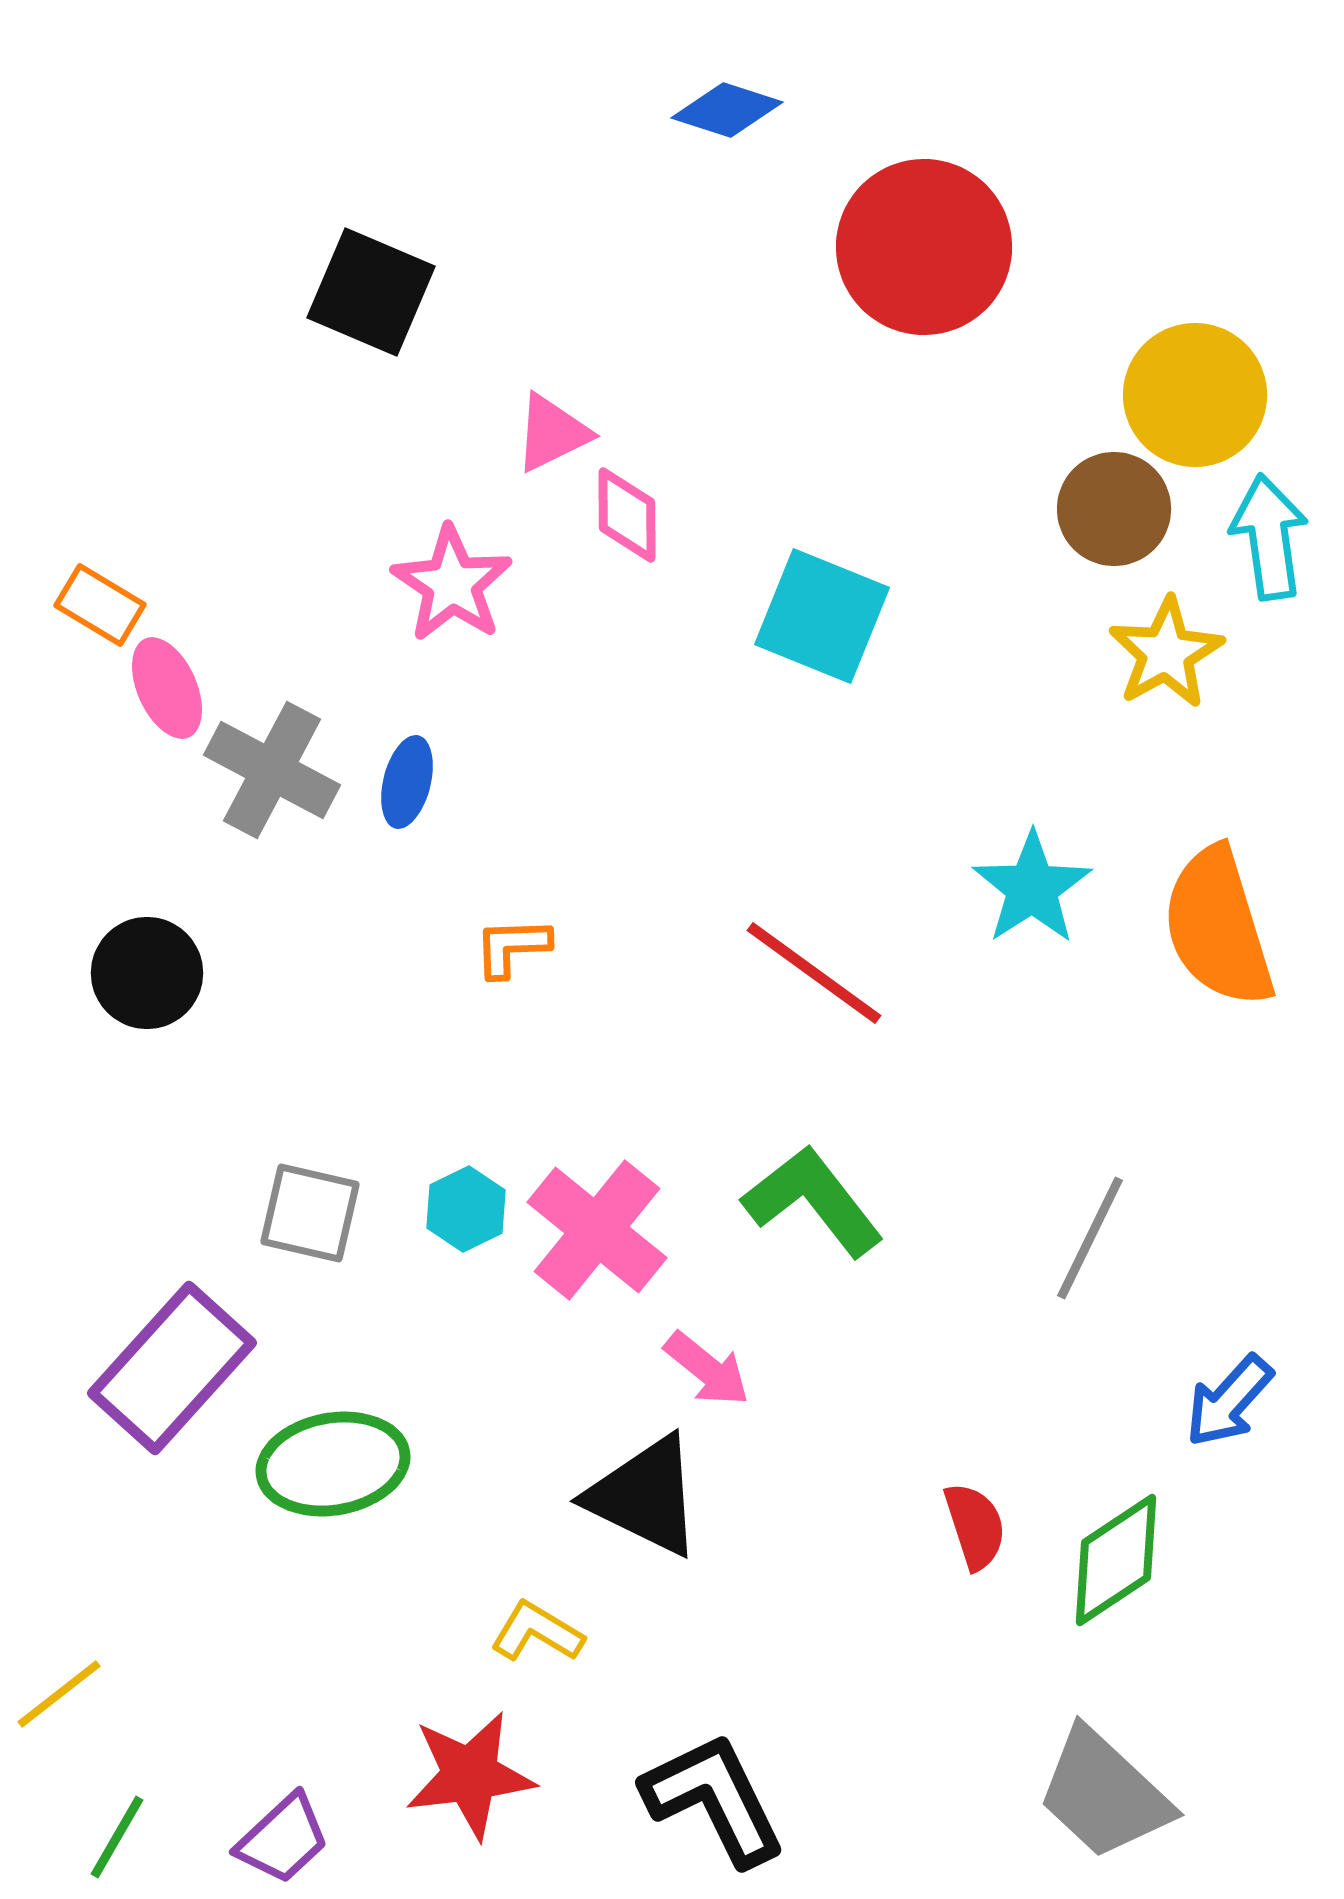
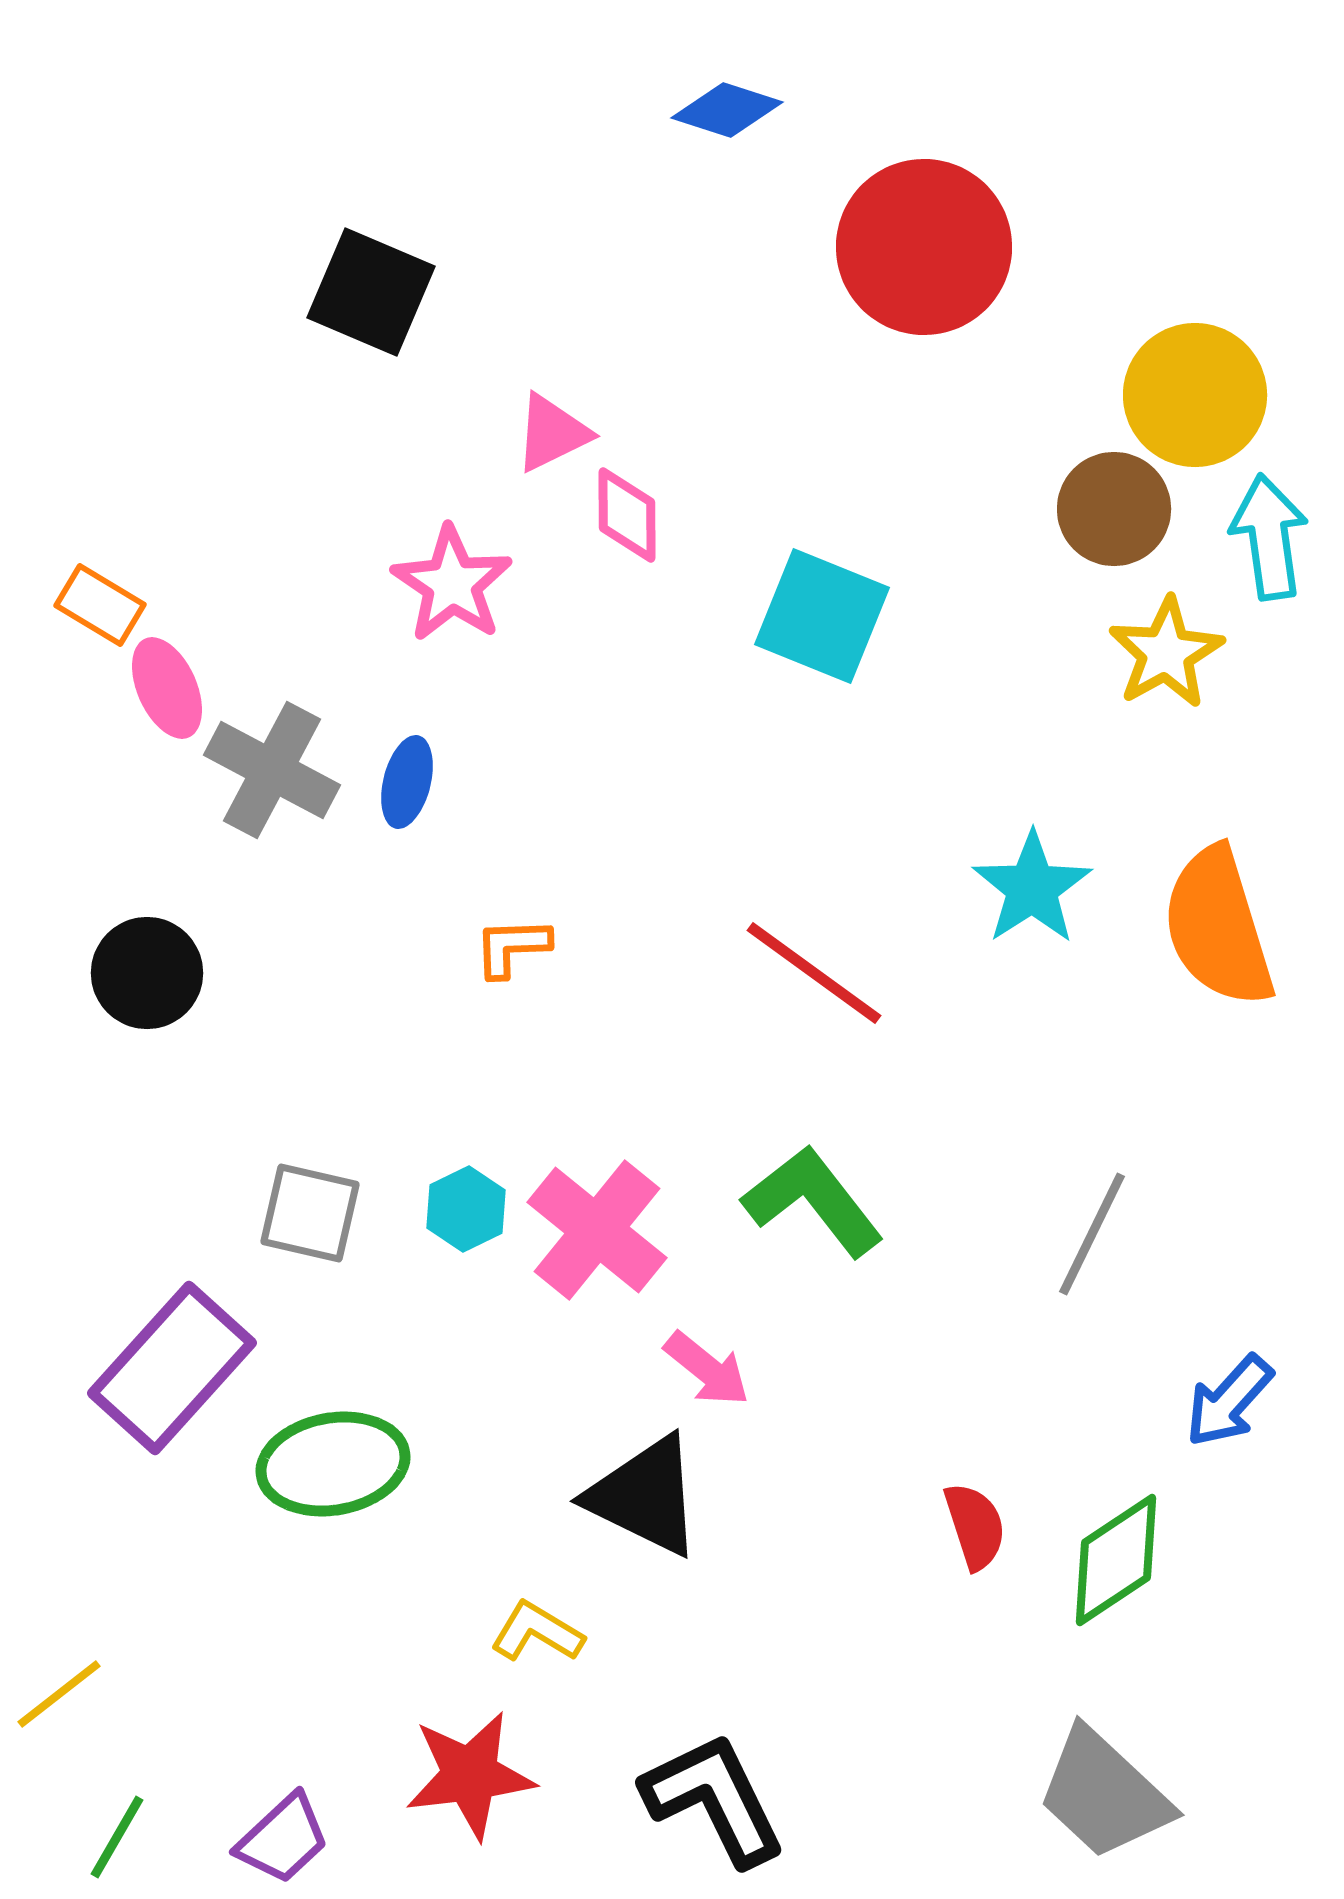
gray line: moved 2 px right, 4 px up
